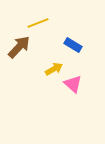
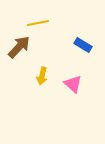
yellow line: rotated 10 degrees clockwise
blue rectangle: moved 10 px right
yellow arrow: moved 12 px left, 7 px down; rotated 132 degrees clockwise
